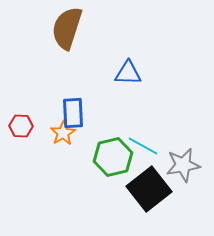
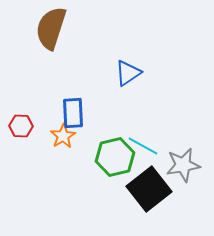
brown semicircle: moved 16 px left
blue triangle: rotated 36 degrees counterclockwise
orange star: moved 3 px down
green hexagon: moved 2 px right
